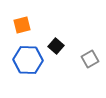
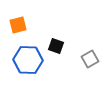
orange square: moved 4 px left
black square: rotated 21 degrees counterclockwise
